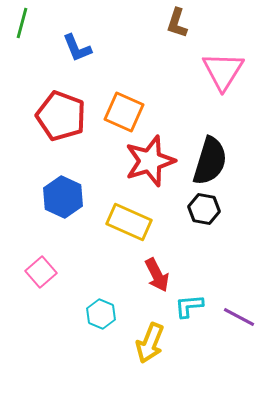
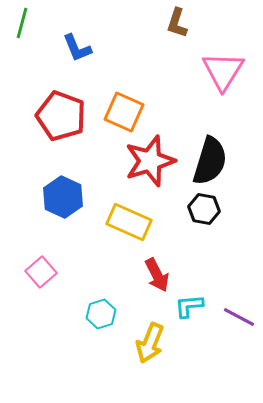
cyan hexagon: rotated 20 degrees clockwise
